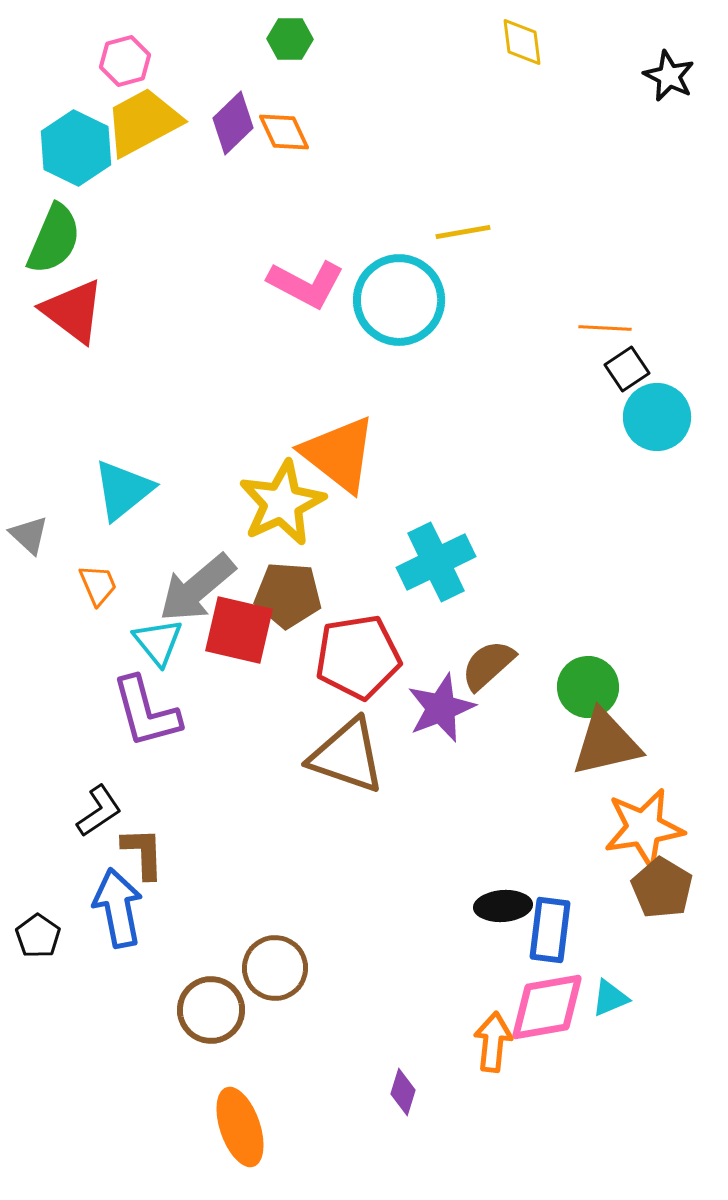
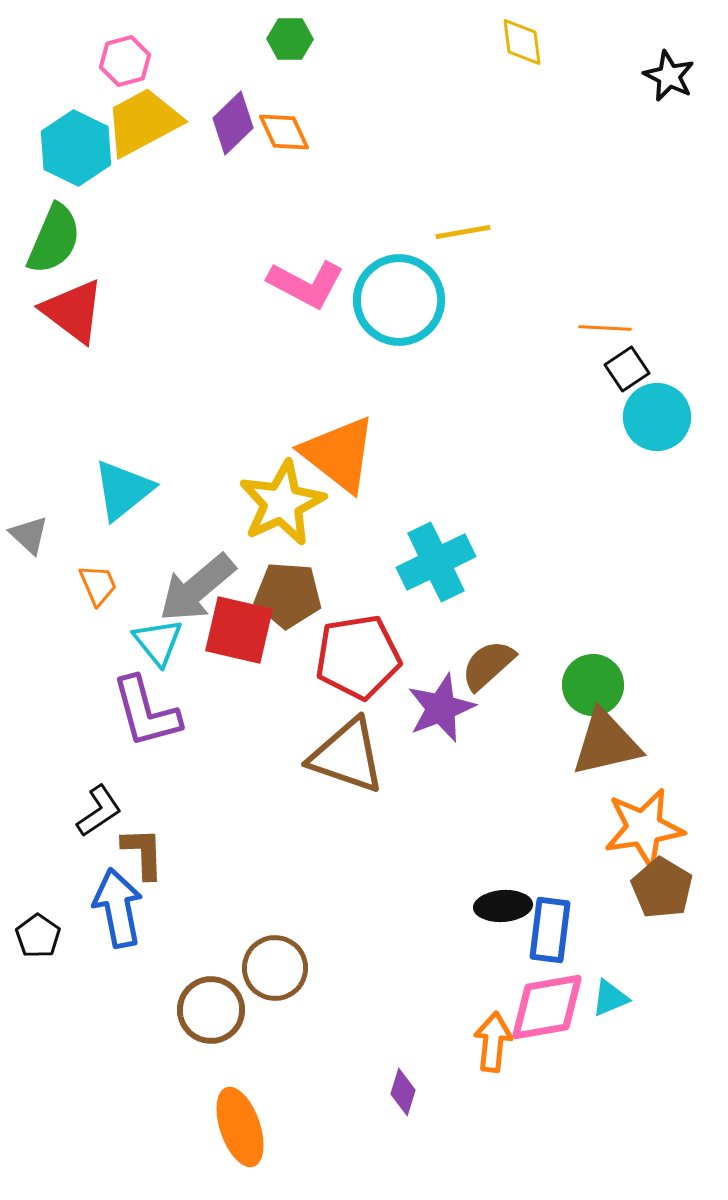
green circle at (588, 687): moved 5 px right, 2 px up
